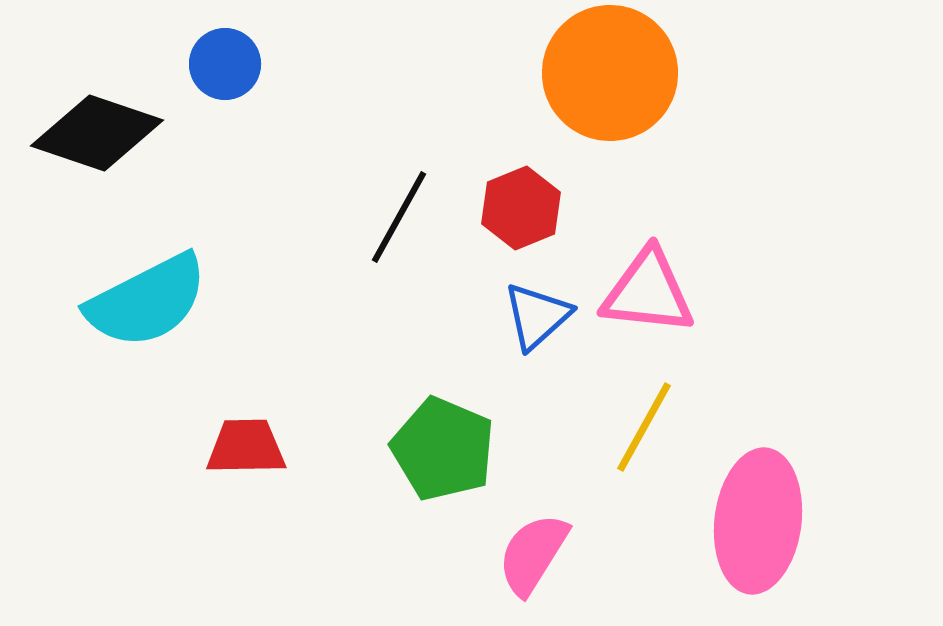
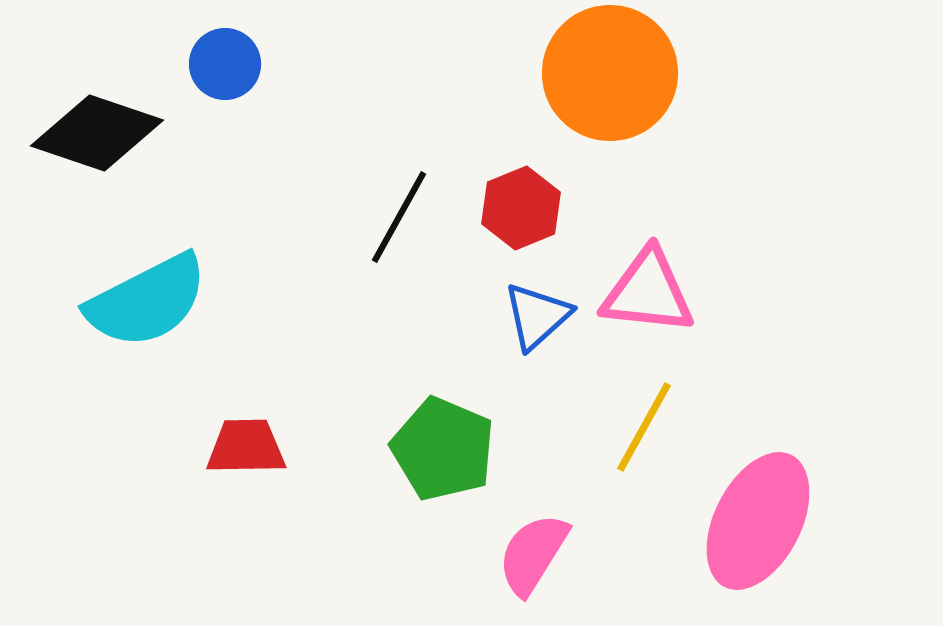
pink ellipse: rotated 20 degrees clockwise
